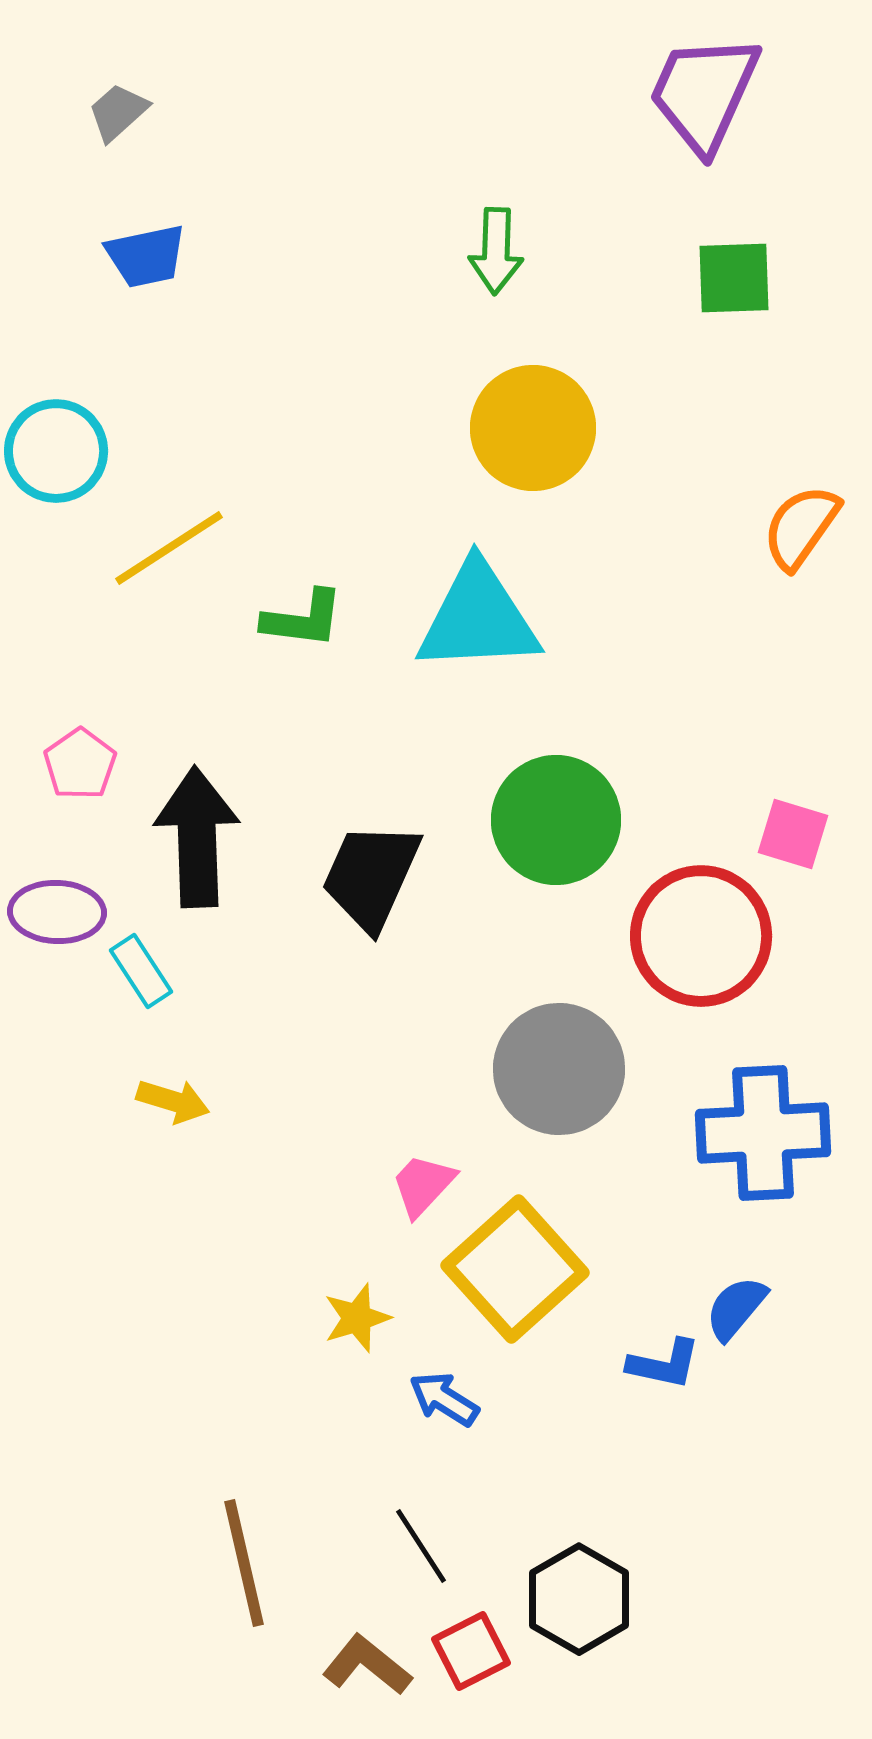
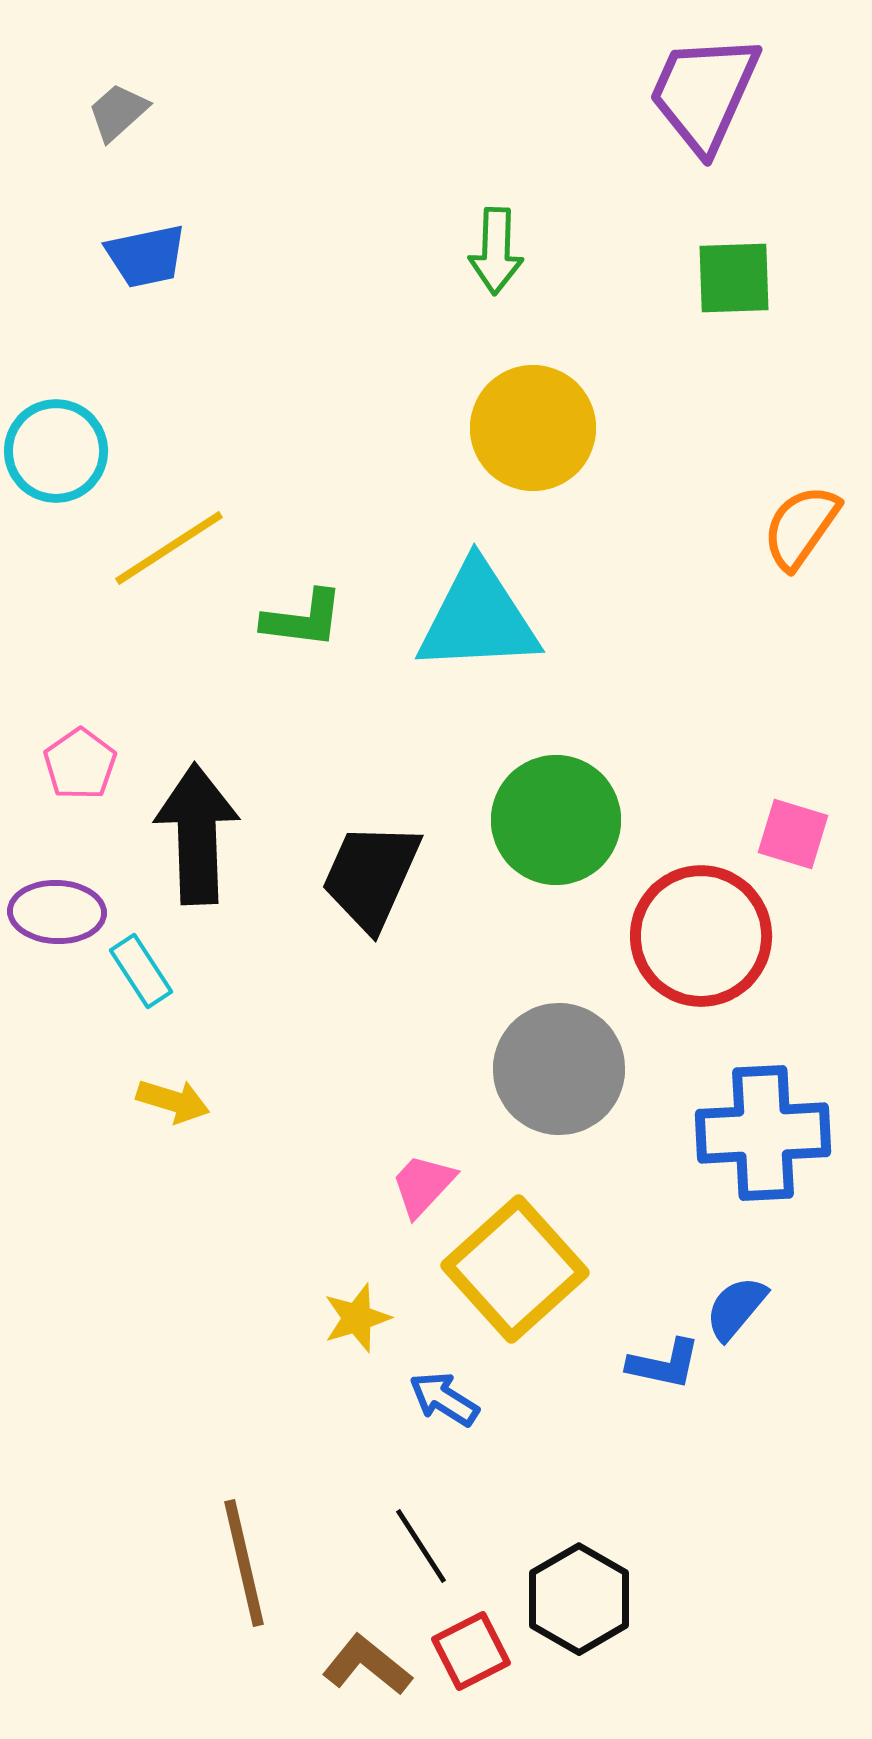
black arrow: moved 3 px up
